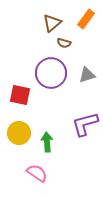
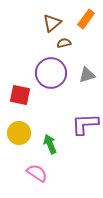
brown semicircle: rotated 152 degrees clockwise
purple L-shape: rotated 12 degrees clockwise
green arrow: moved 3 px right, 2 px down; rotated 18 degrees counterclockwise
